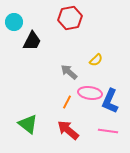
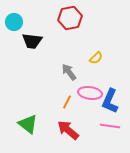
black trapezoid: rotated 70 degrees clockwise
yellow semicircle: moved 2 px up
gray arrow: rotated 12 degrees clockwise
pink line: moved 2 px right, 5 px up
